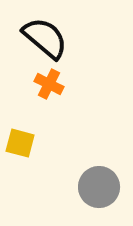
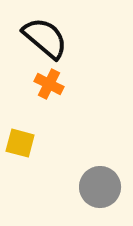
gray circle: moved 1 px right
